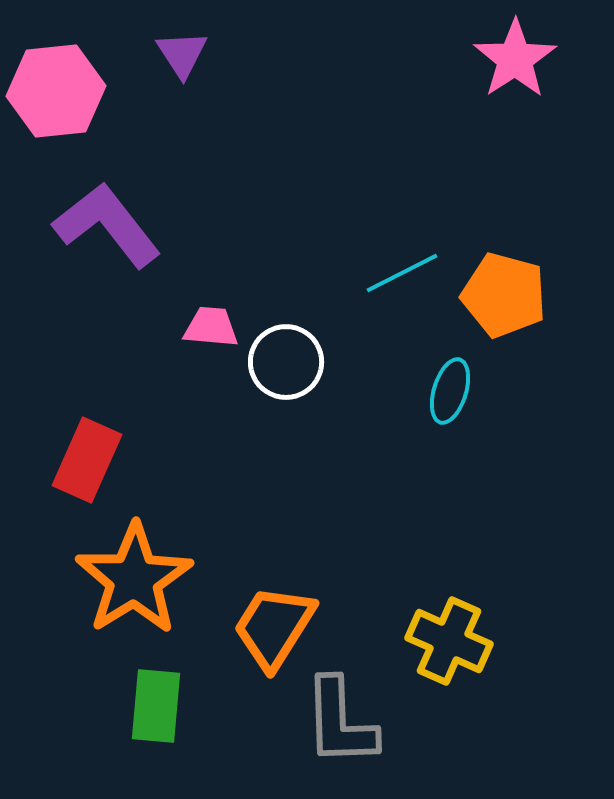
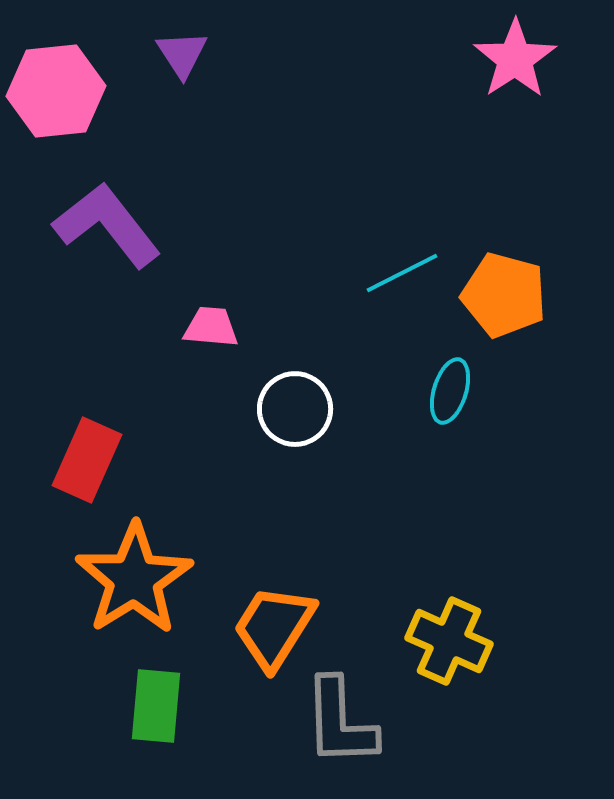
white circle: moved 9 px right, 47 px down
